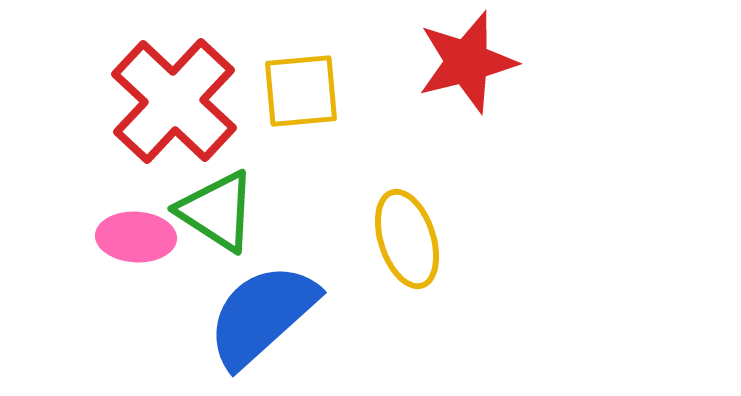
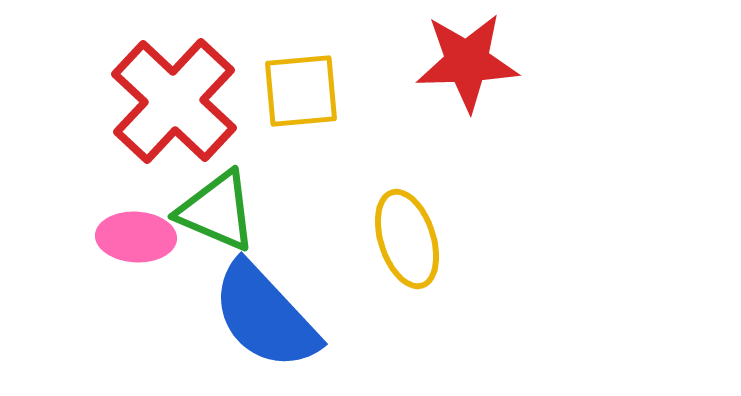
red star: rotated 12 degrees clockwise
green triangle: rotated 10 degrees counterclockwise
blue semicircle: moved 3 px right, 1 px down; rotated 91 degrees counterclockwise
